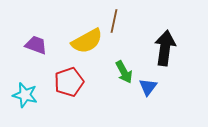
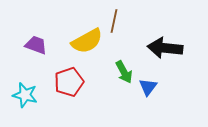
black arrow: rotated 92 degrees counterclockwise
